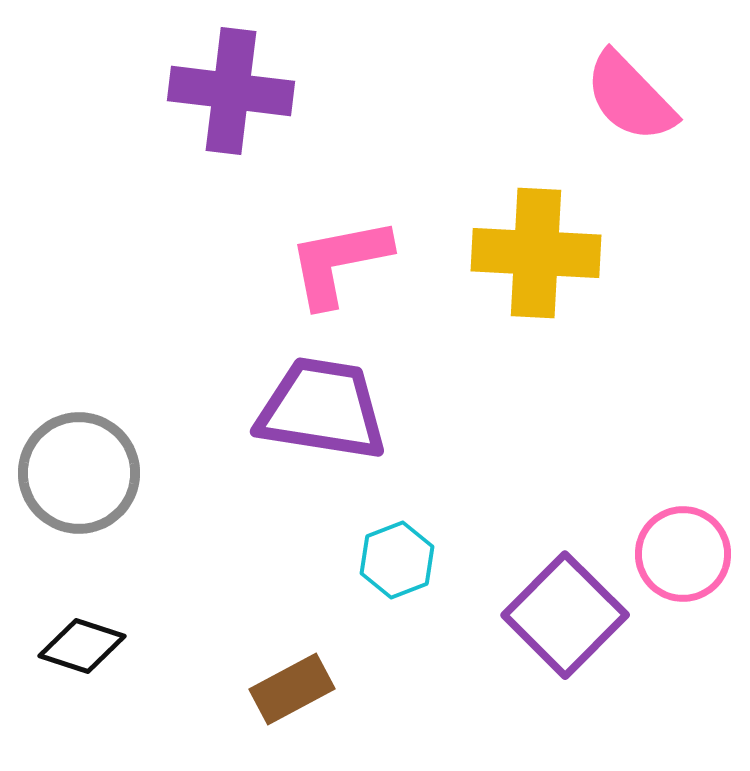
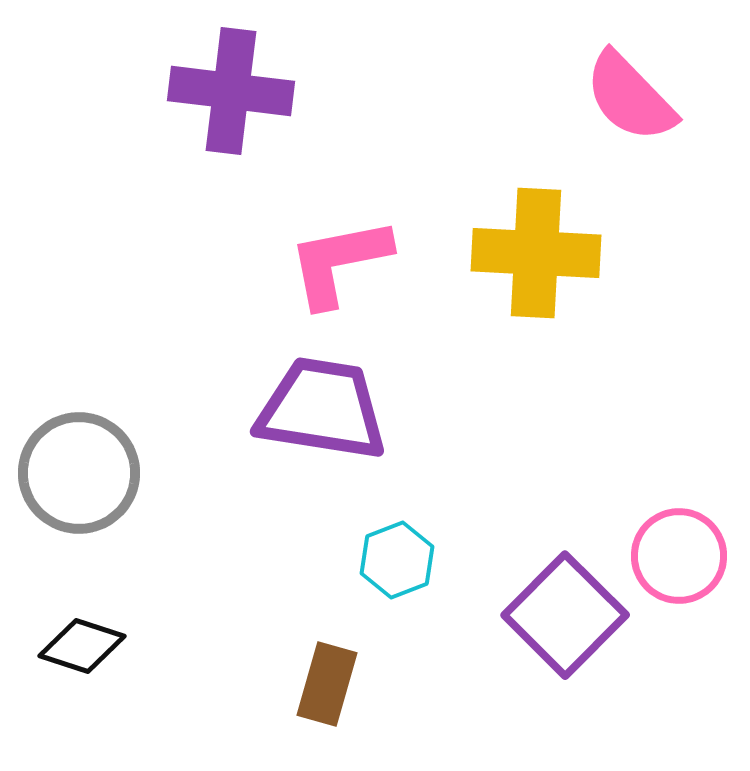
pink circle: moved 4 px left, 2 px down
brown rectangle: moved 35 px right, 5 px up; rotated 46 degrees counterclockwise
